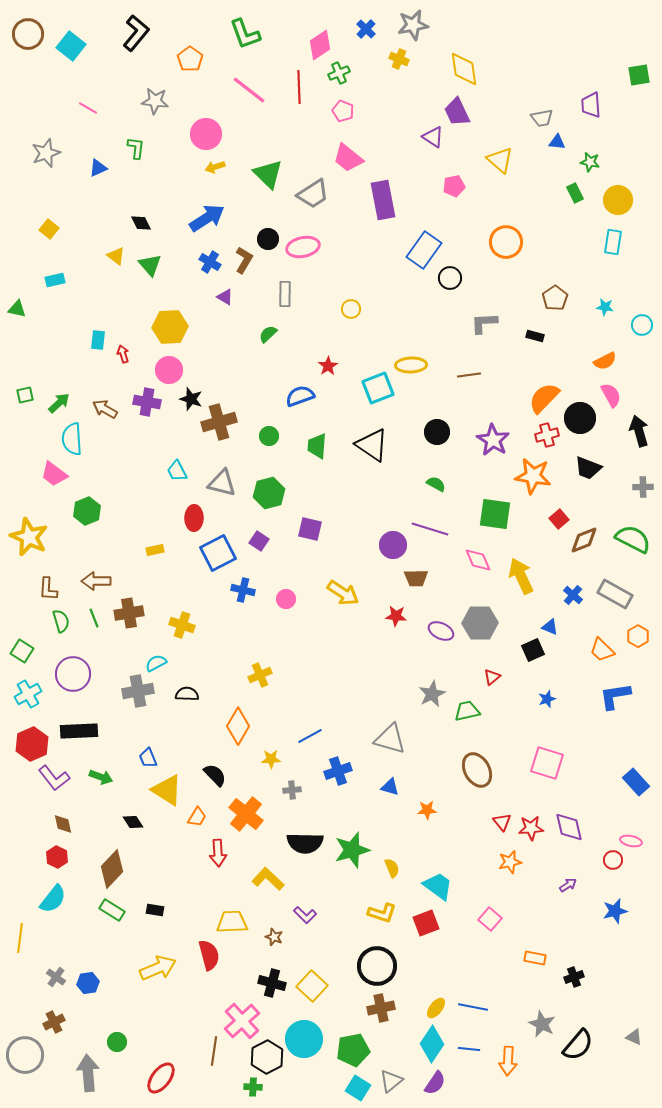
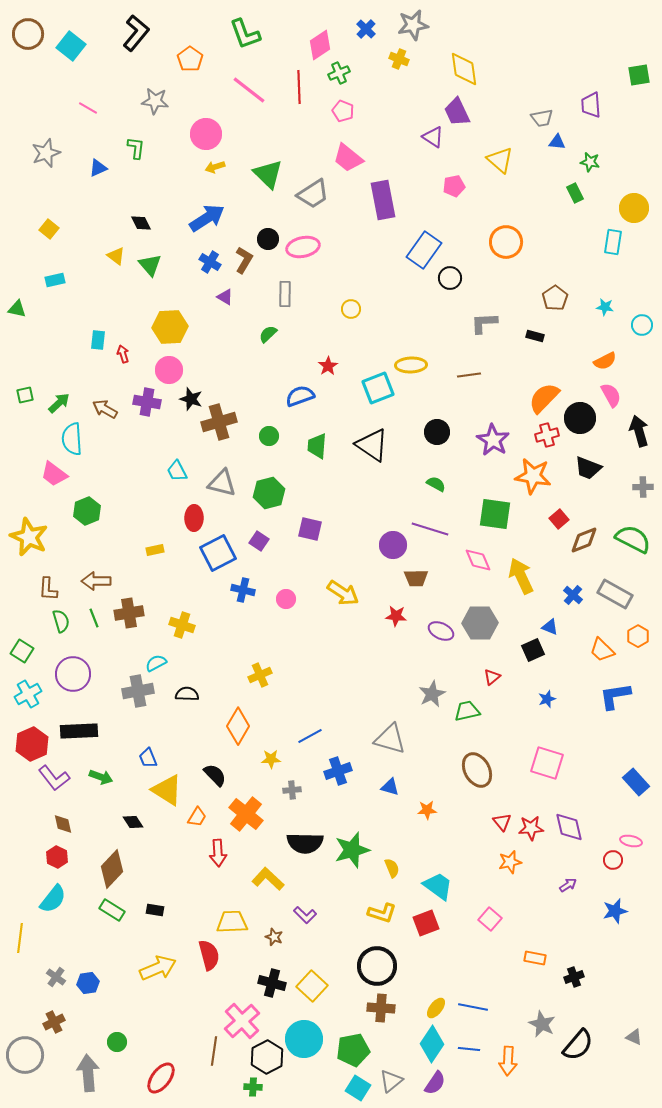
yellow circle at (618, 200): moved 16 px right, 8 px down
brown cross at (381, 1008): rotated 16 degrees clockwise
